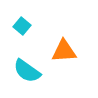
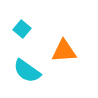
cyan square: moved 3 px down
